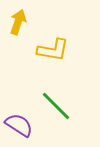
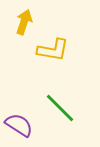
yellow arrow: moved 6 px right
green line: moved 4 px right, 2 px down
